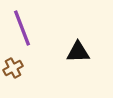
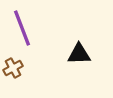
black triangle: moved 1 px right, 2 px down
